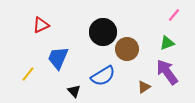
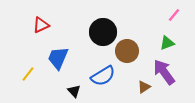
brown circle: moved 2 px down
purple arrow: moved 3 px left
